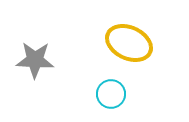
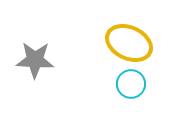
cyan circle: moved 20 px right, 10 px up
